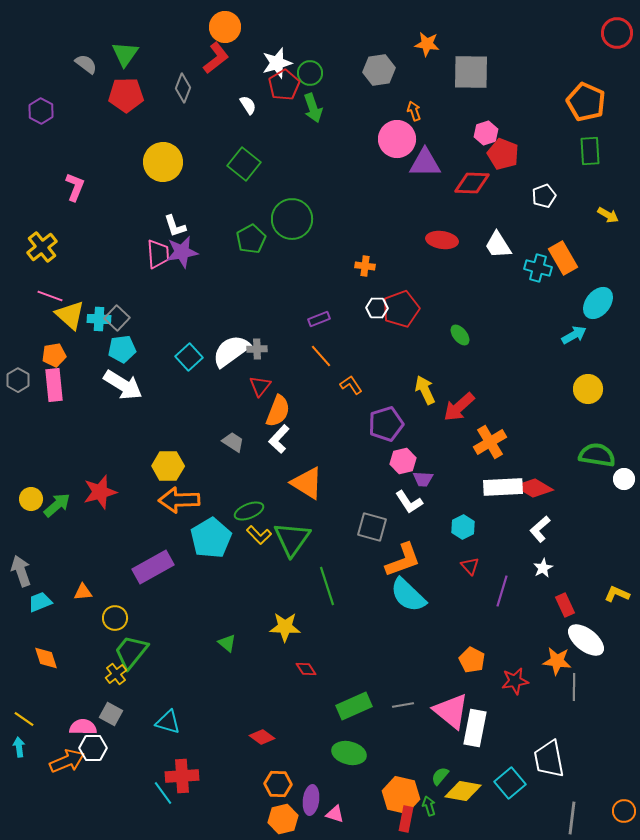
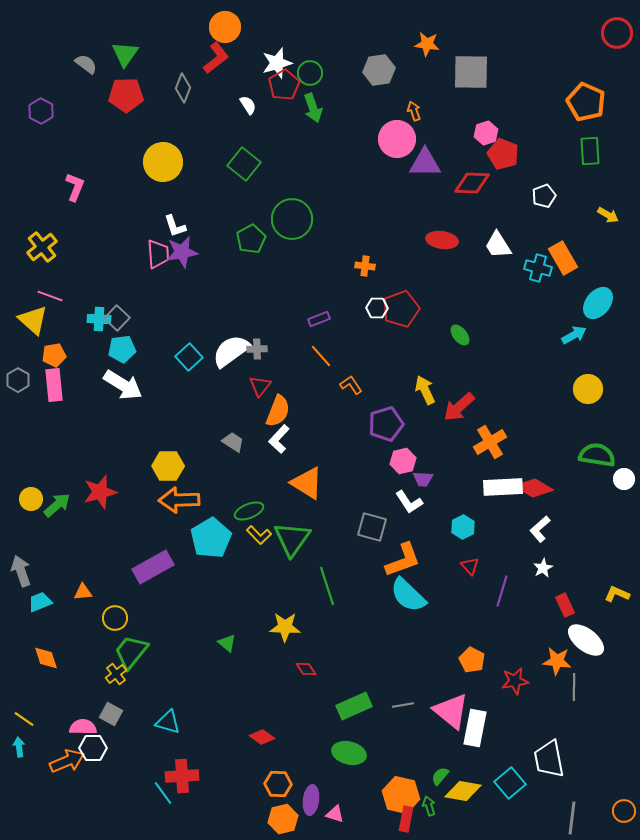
yellow triangle at (70, 315): moved 37 px left, 5 px down
